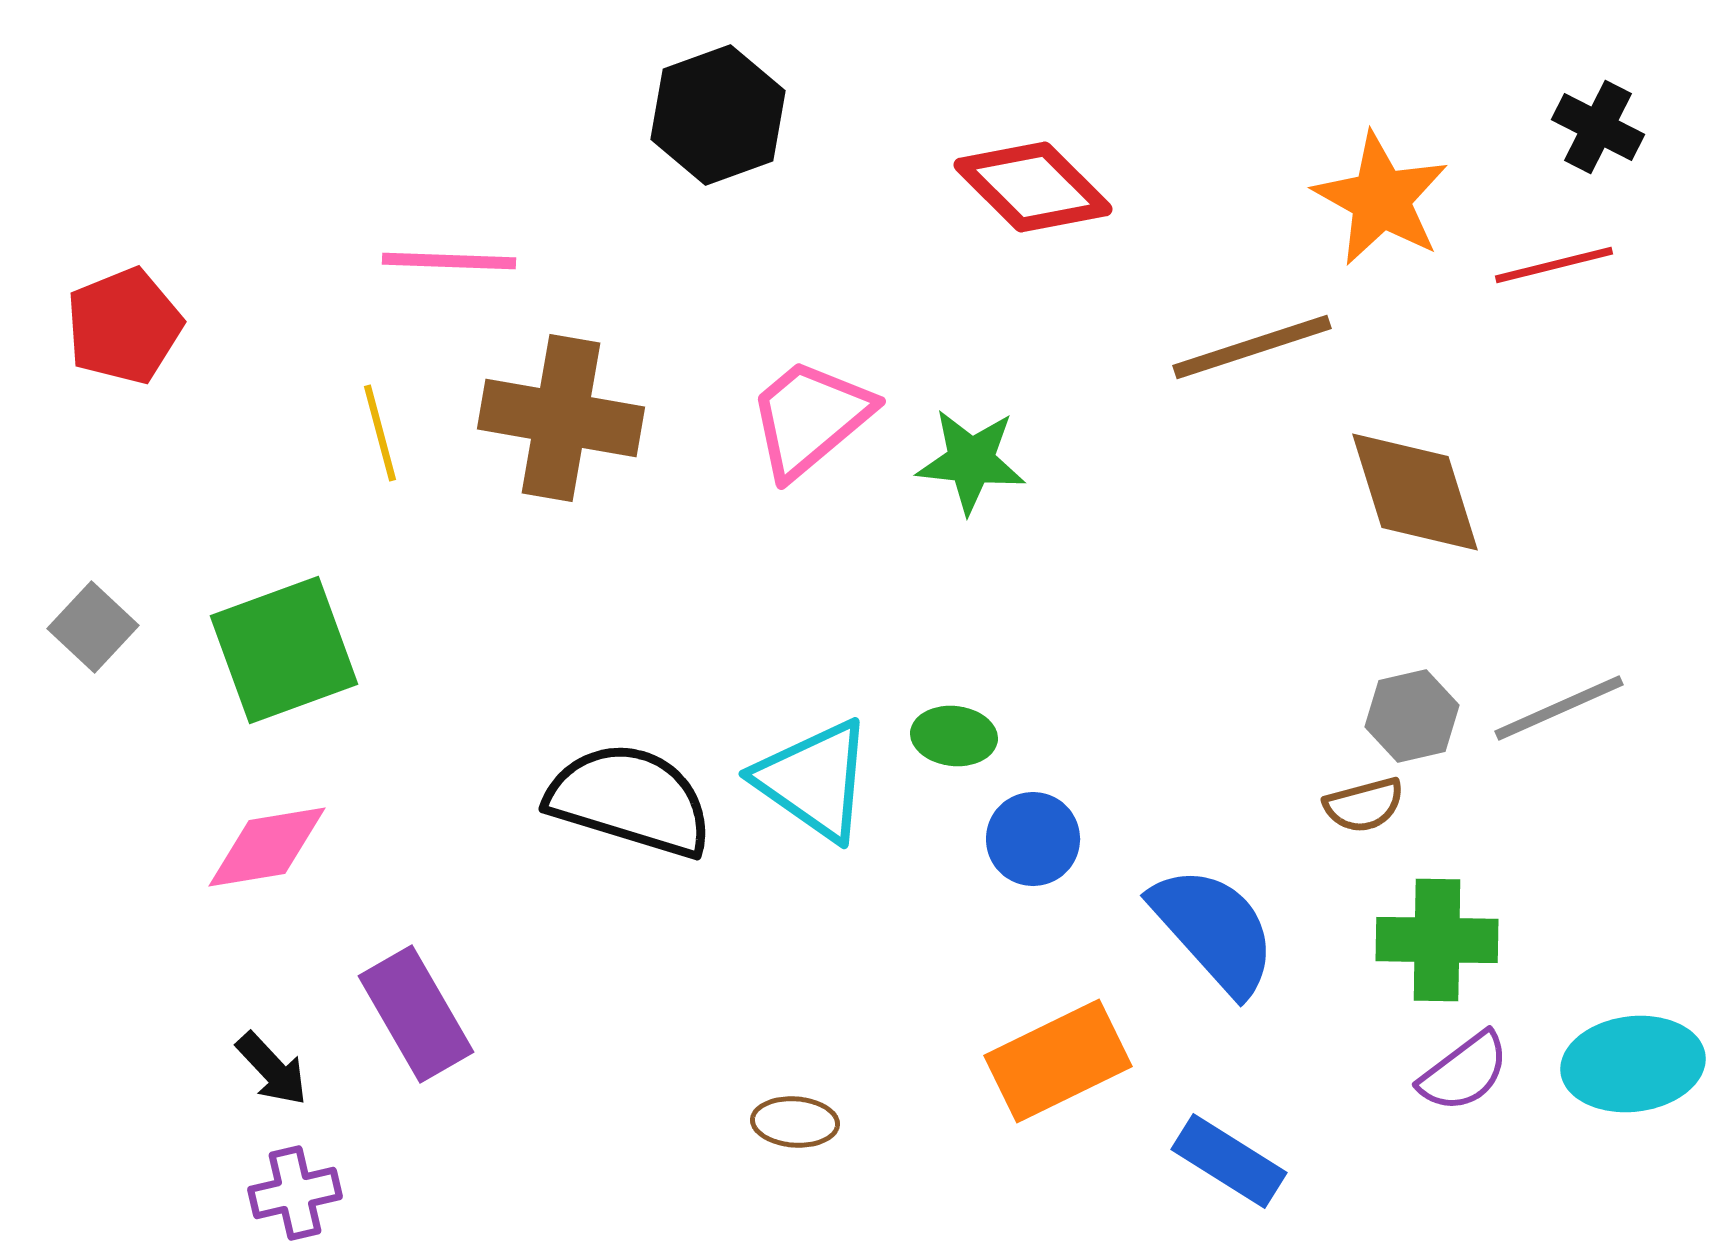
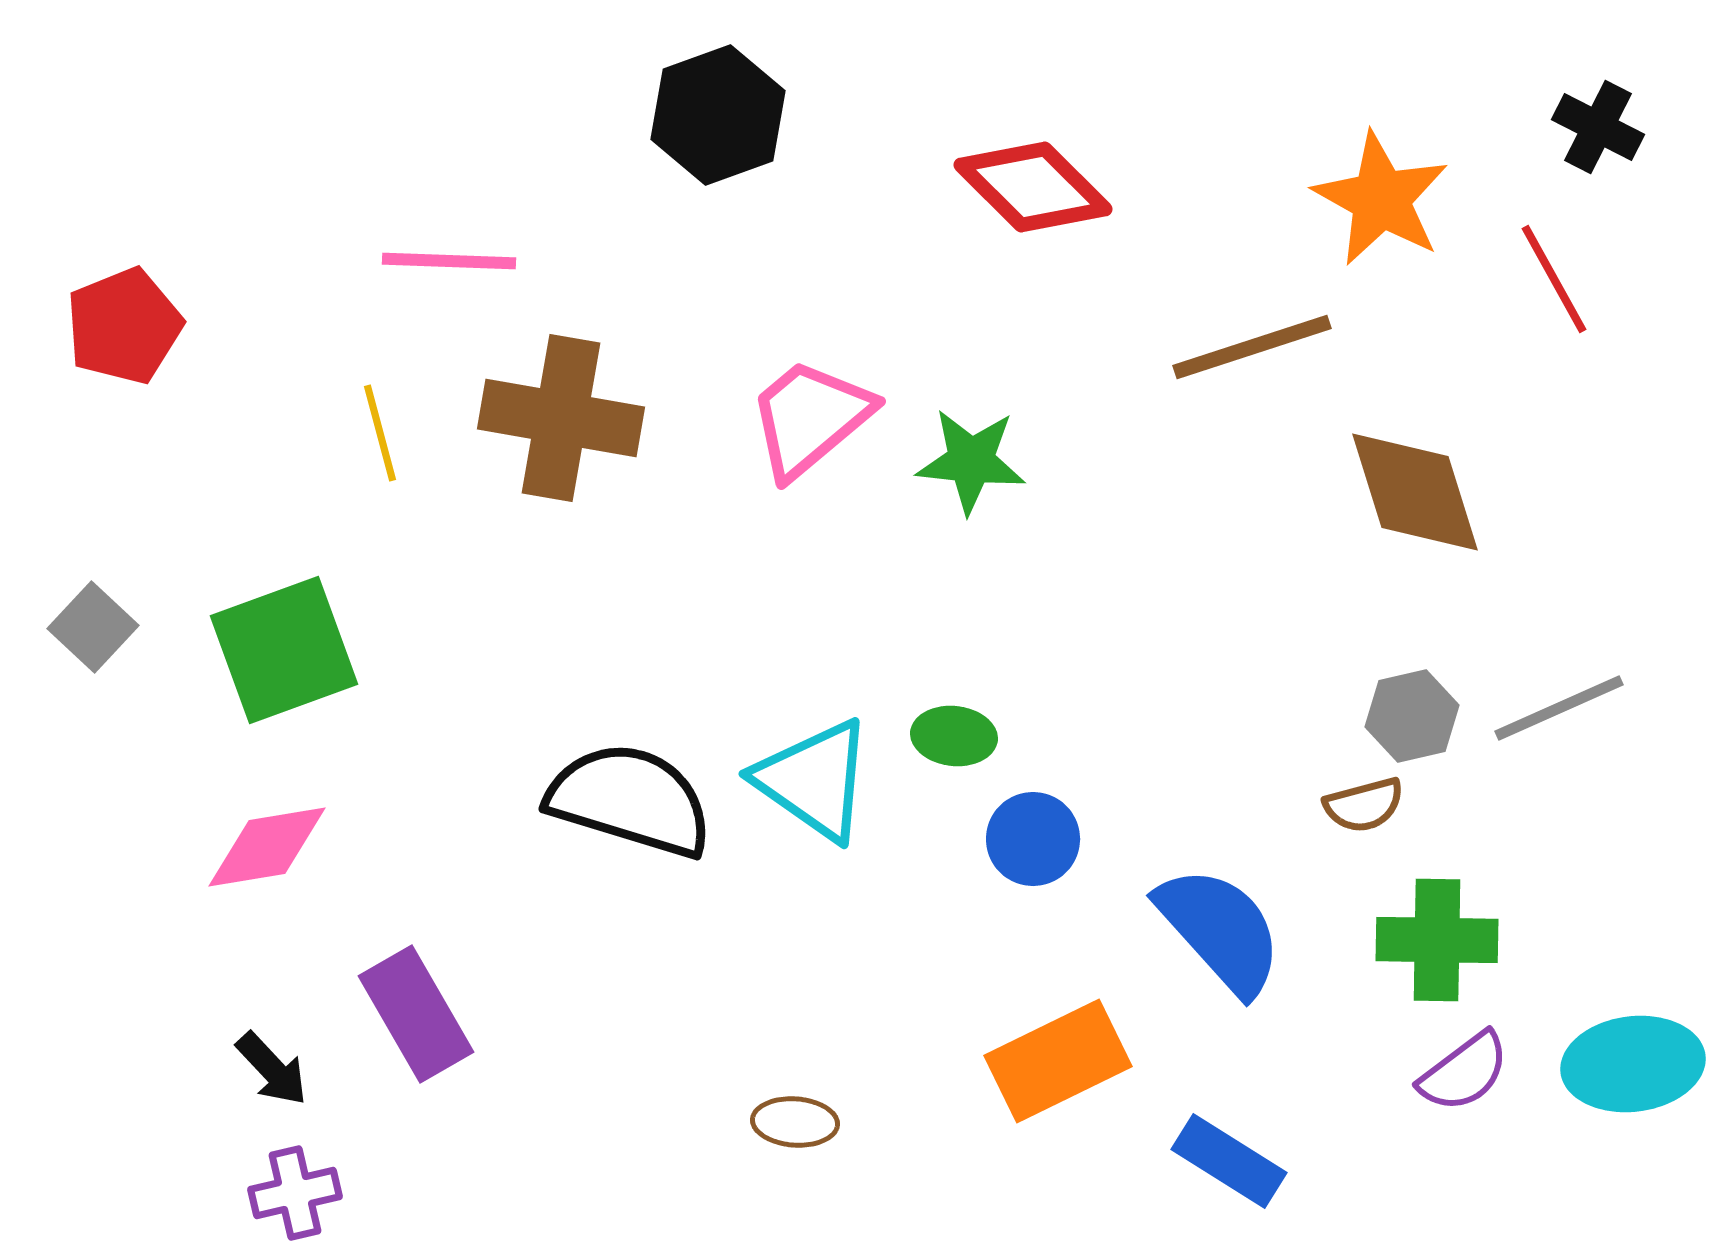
red line: moved 14 px down; rotated 75 degrees clockwise
blue semicircle: moved 6 px right
